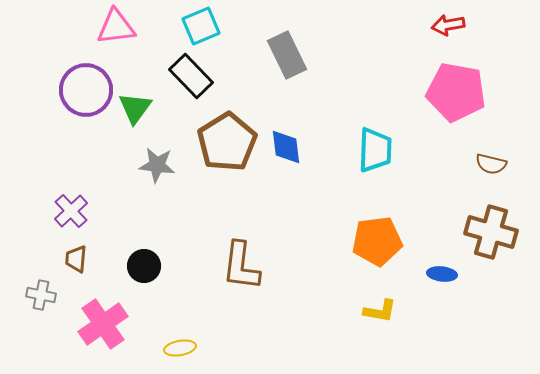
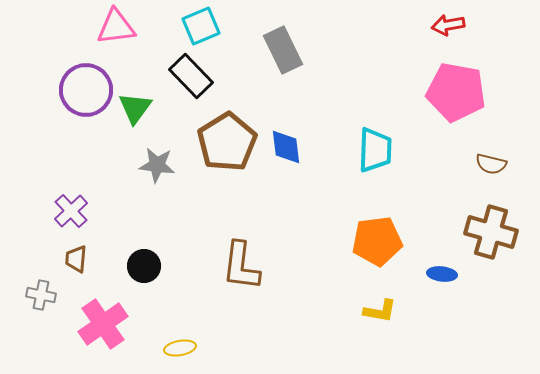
gray rectangle: moved 4 px left, 5 px up
